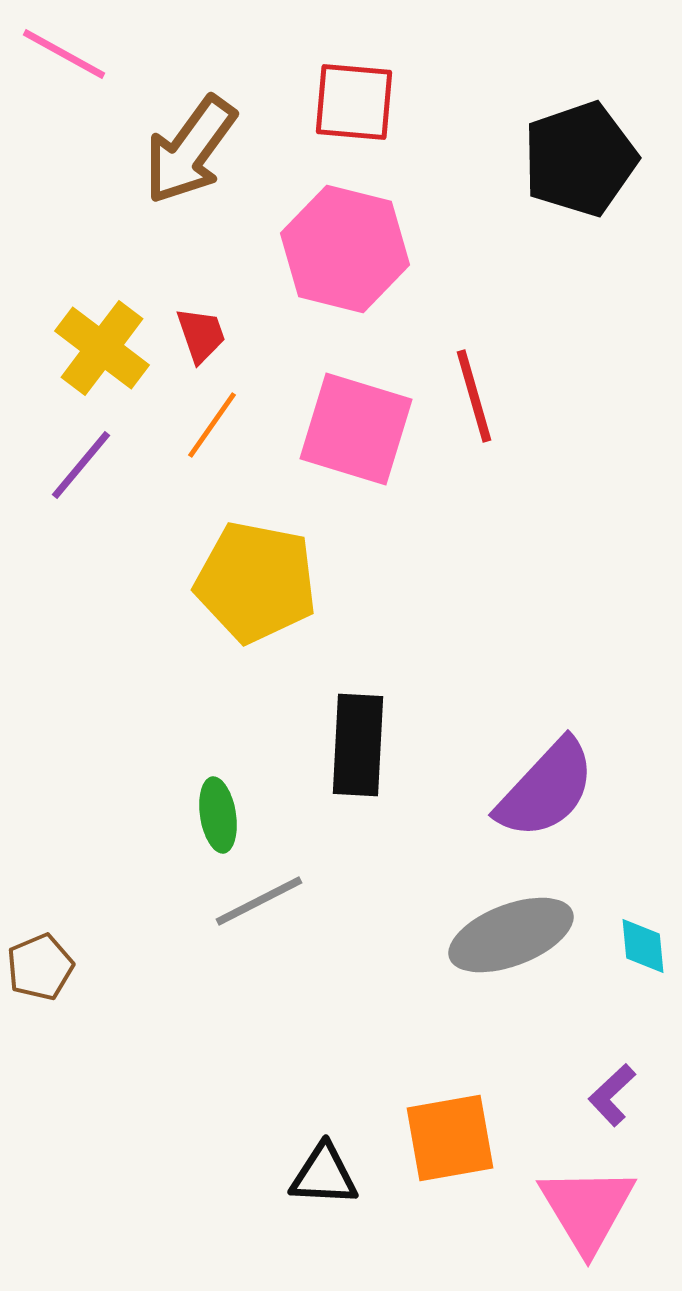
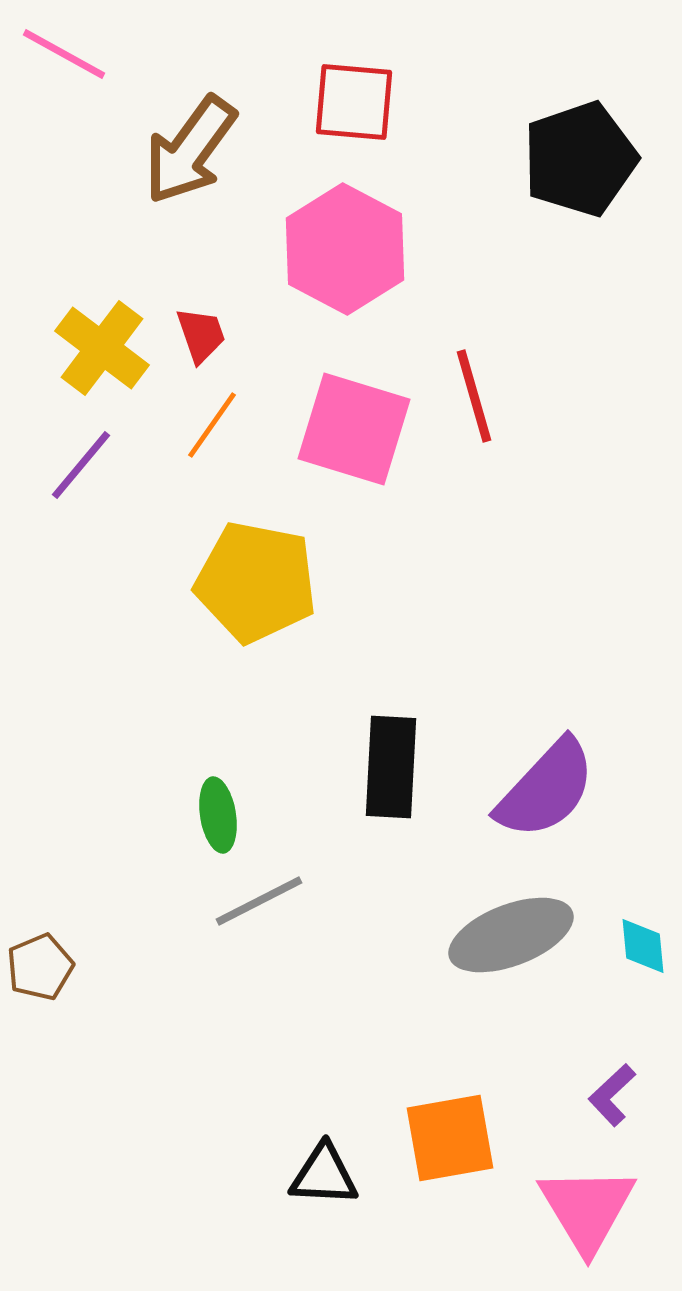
pink hexagon: rotated 14 degrees clockwise
pink square: moved 2 px left
black rectangle: moved 33 px right, 22 px down
